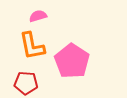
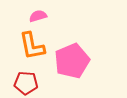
pink pentagon: rotated 16 degrees clockwise
